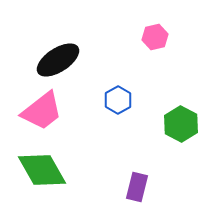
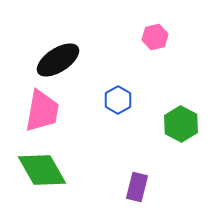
pink trapezoid: rotated 42 degrees counterclockwise
